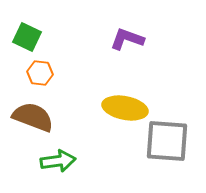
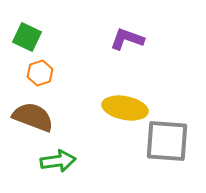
orange hexagon: rotated 25 degrees counterclockwise
